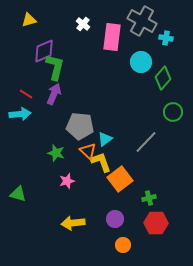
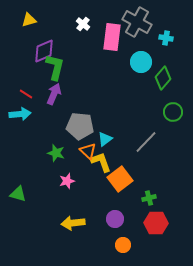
gray cross: moved 5 px left, 1 px down
